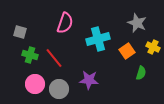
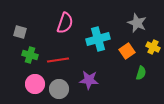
red line: moved 4 px right, 2 px down; rotated 60 degrees counterclockwise
